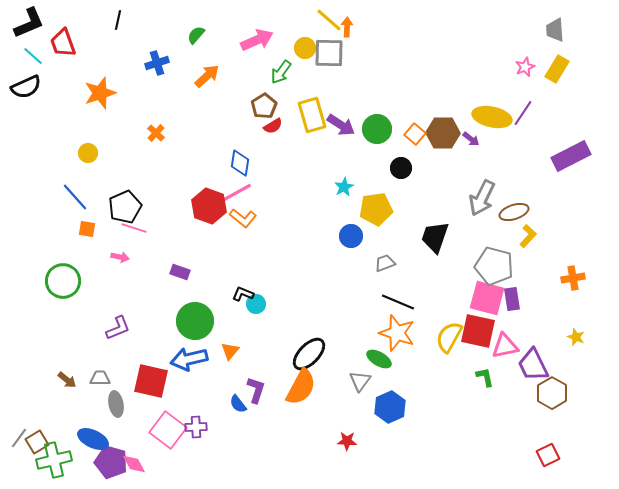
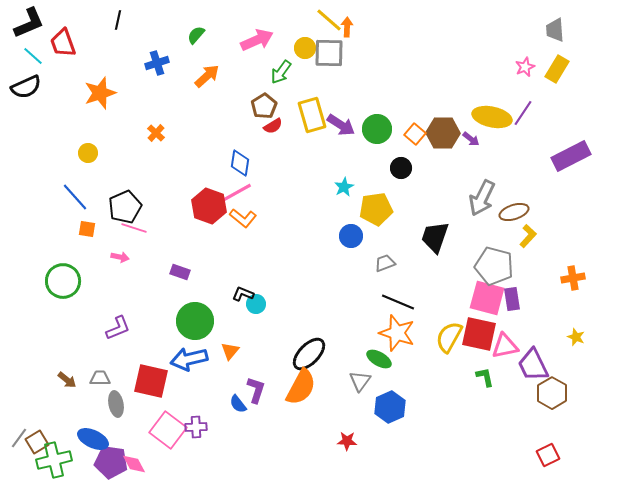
red square at (478, 331): moved 1 px right, 3 px down
purple pentagon at (111, 462): rotated 8 degrees counterclockwise
